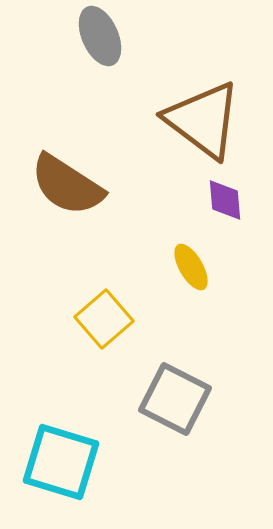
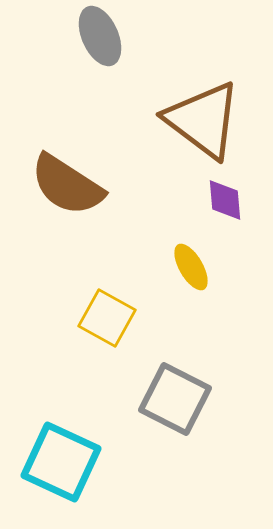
yellow square: moved 3 px right, 1 px up; rotated 20 degrees counterclockwise
cyan square: rotated 8 degrees clockwise
